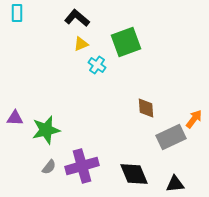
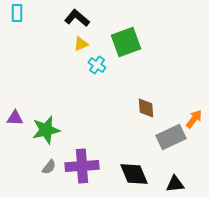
purple cross: rotated 12 degrees clockwise
